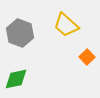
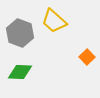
yellow trapezoid: moved 12 px left, 4 px up
green diamond: moved 4 px right, 7 px up; rotated 15 degrees clockwise
